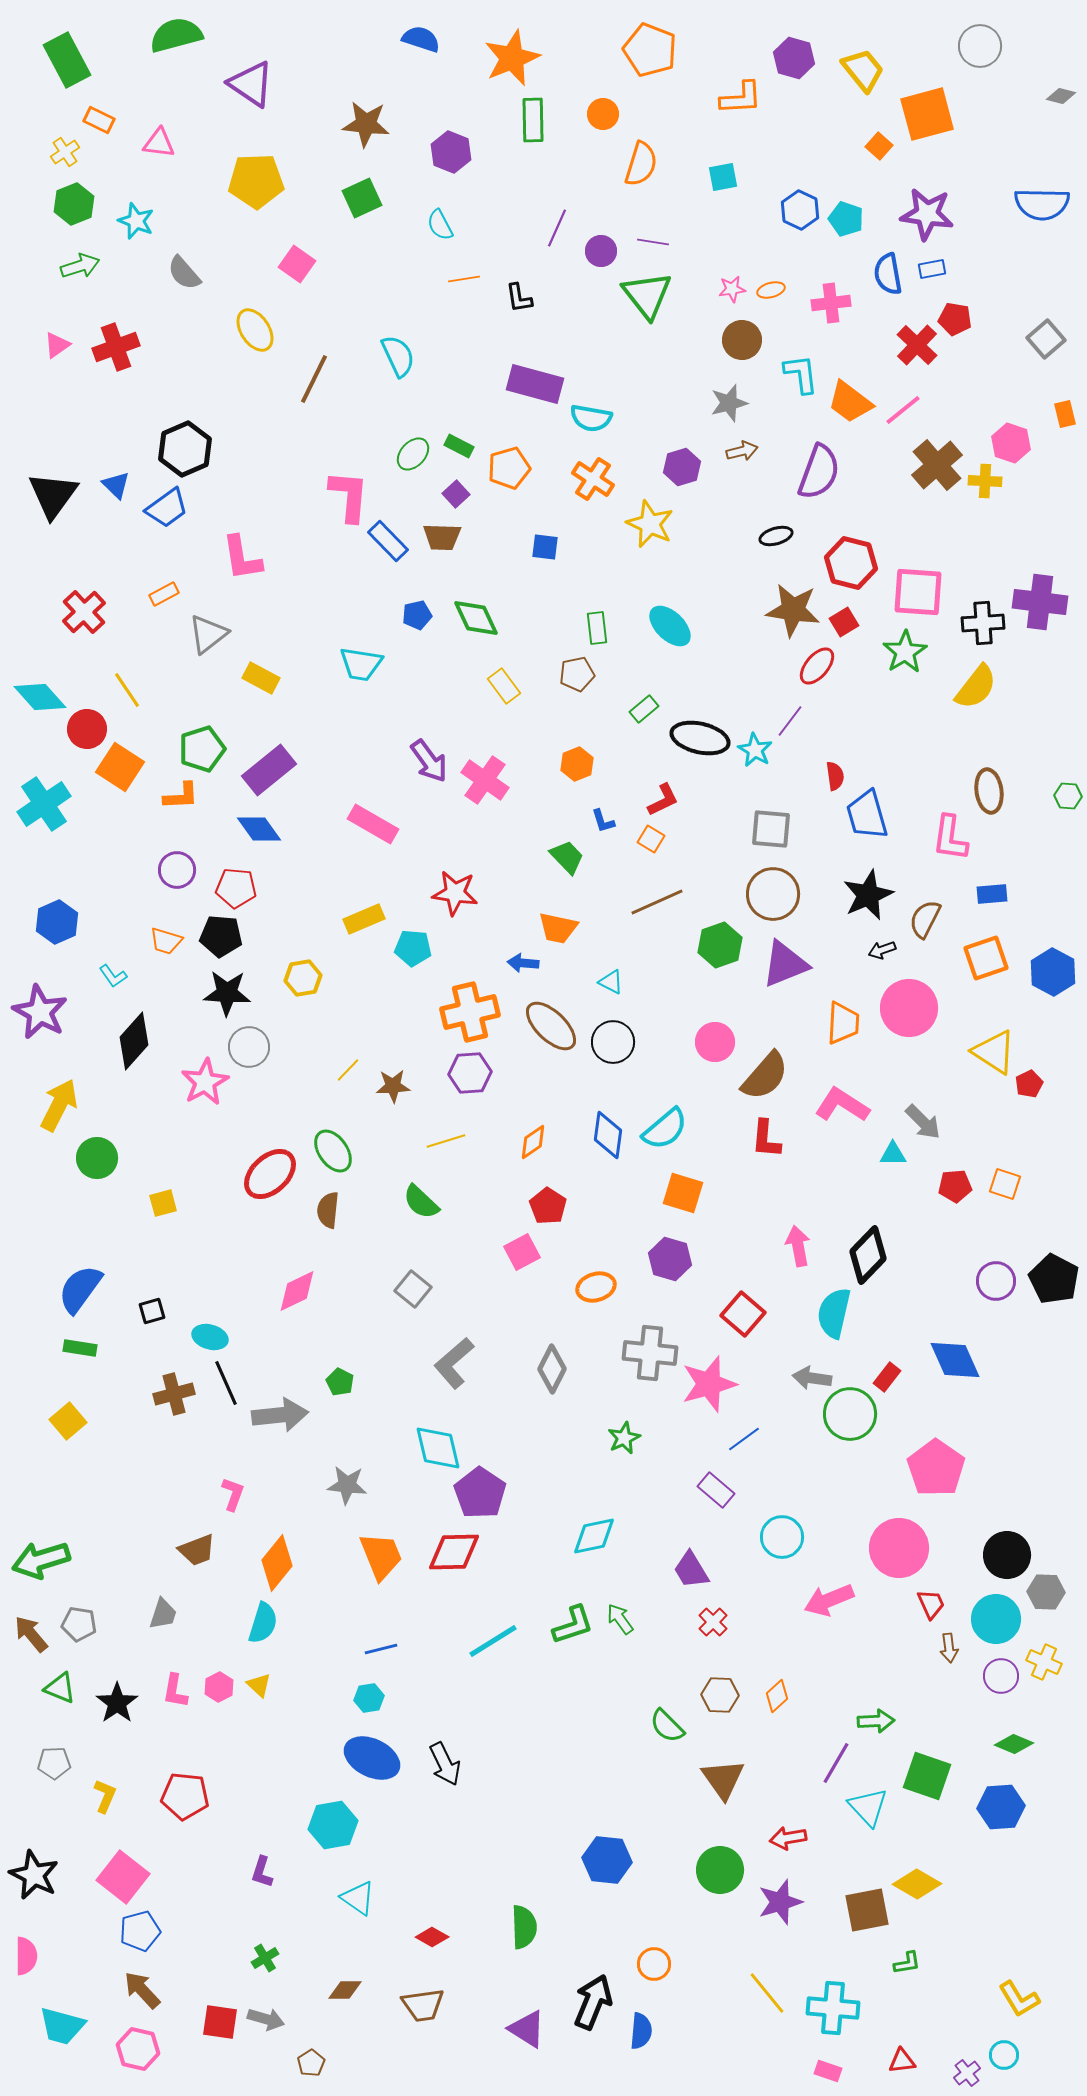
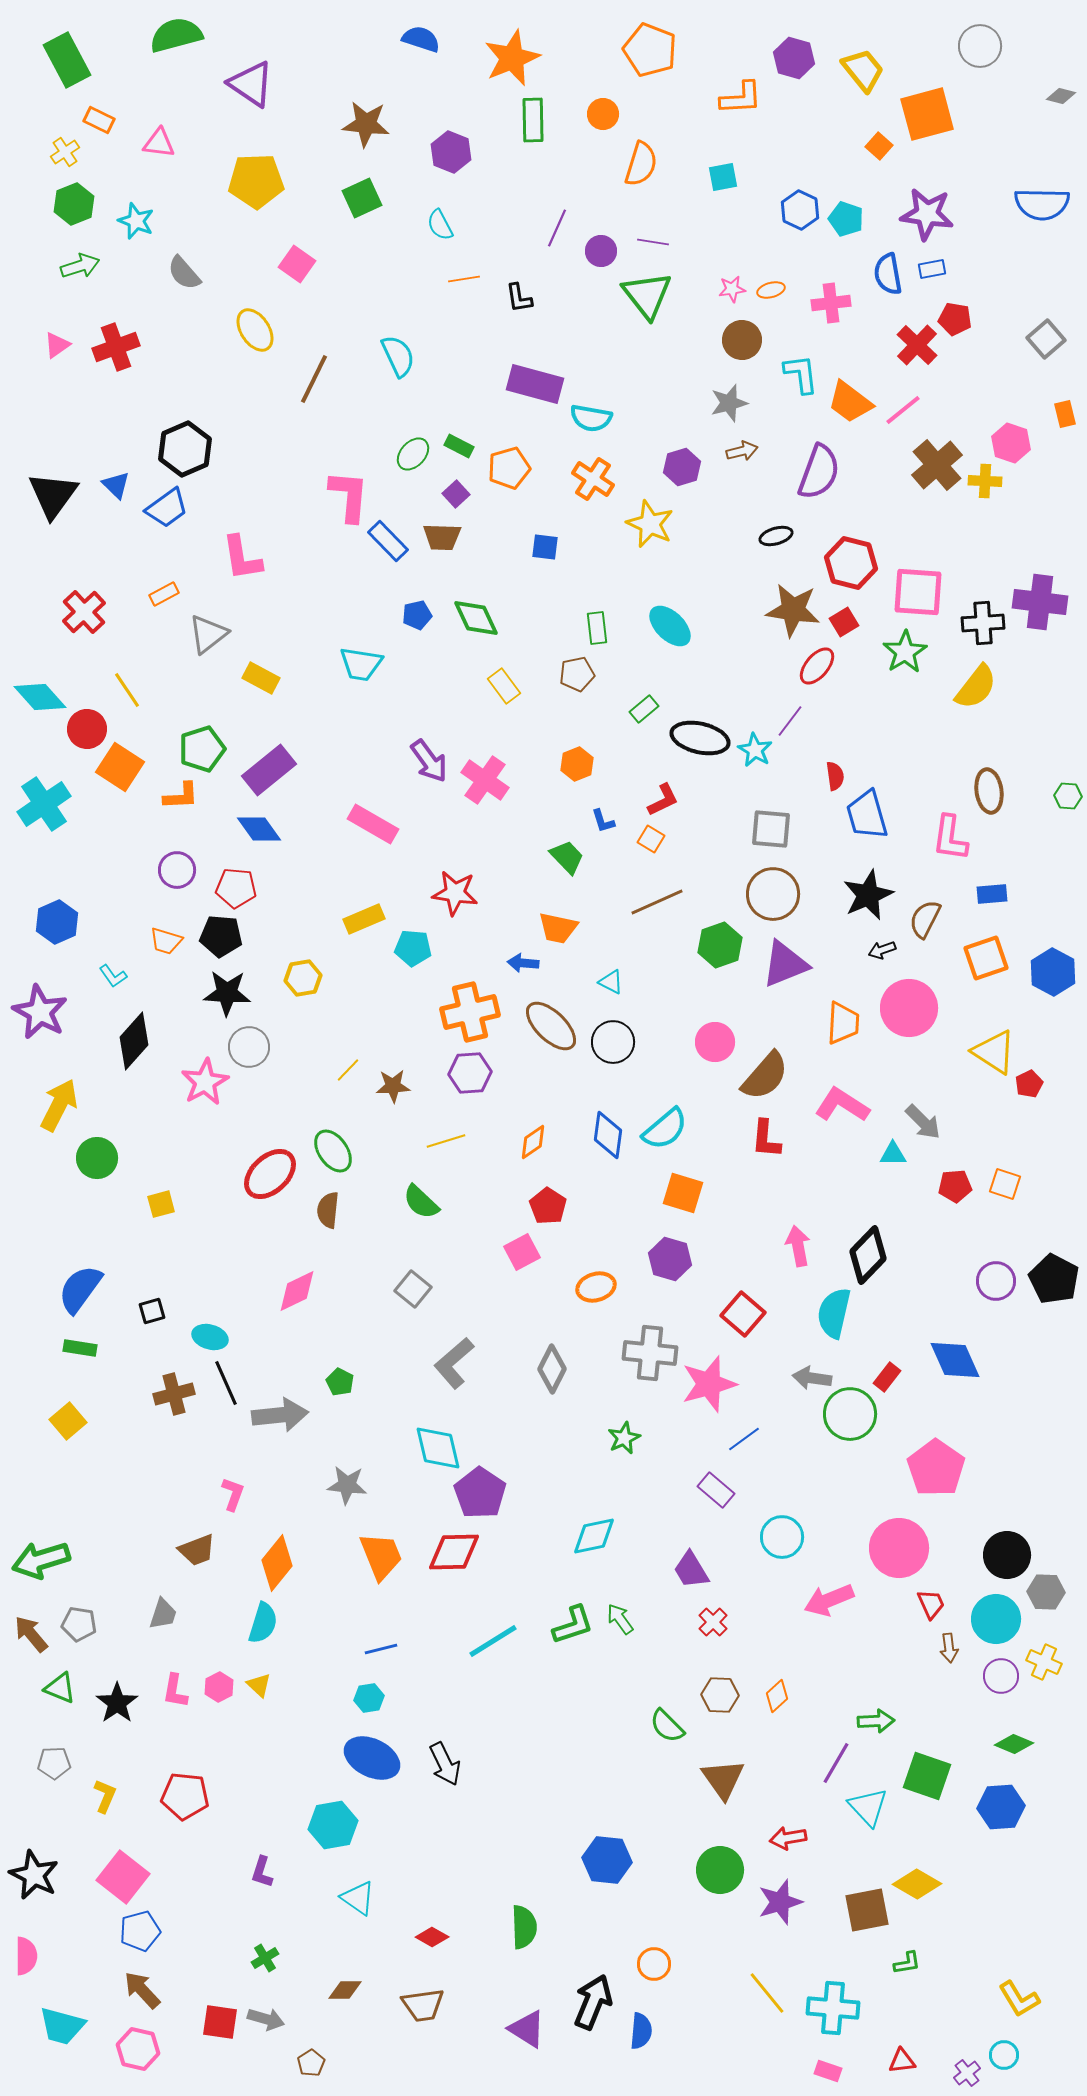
yellow square at (163, 1203): moved 2 px left, 1 px down
